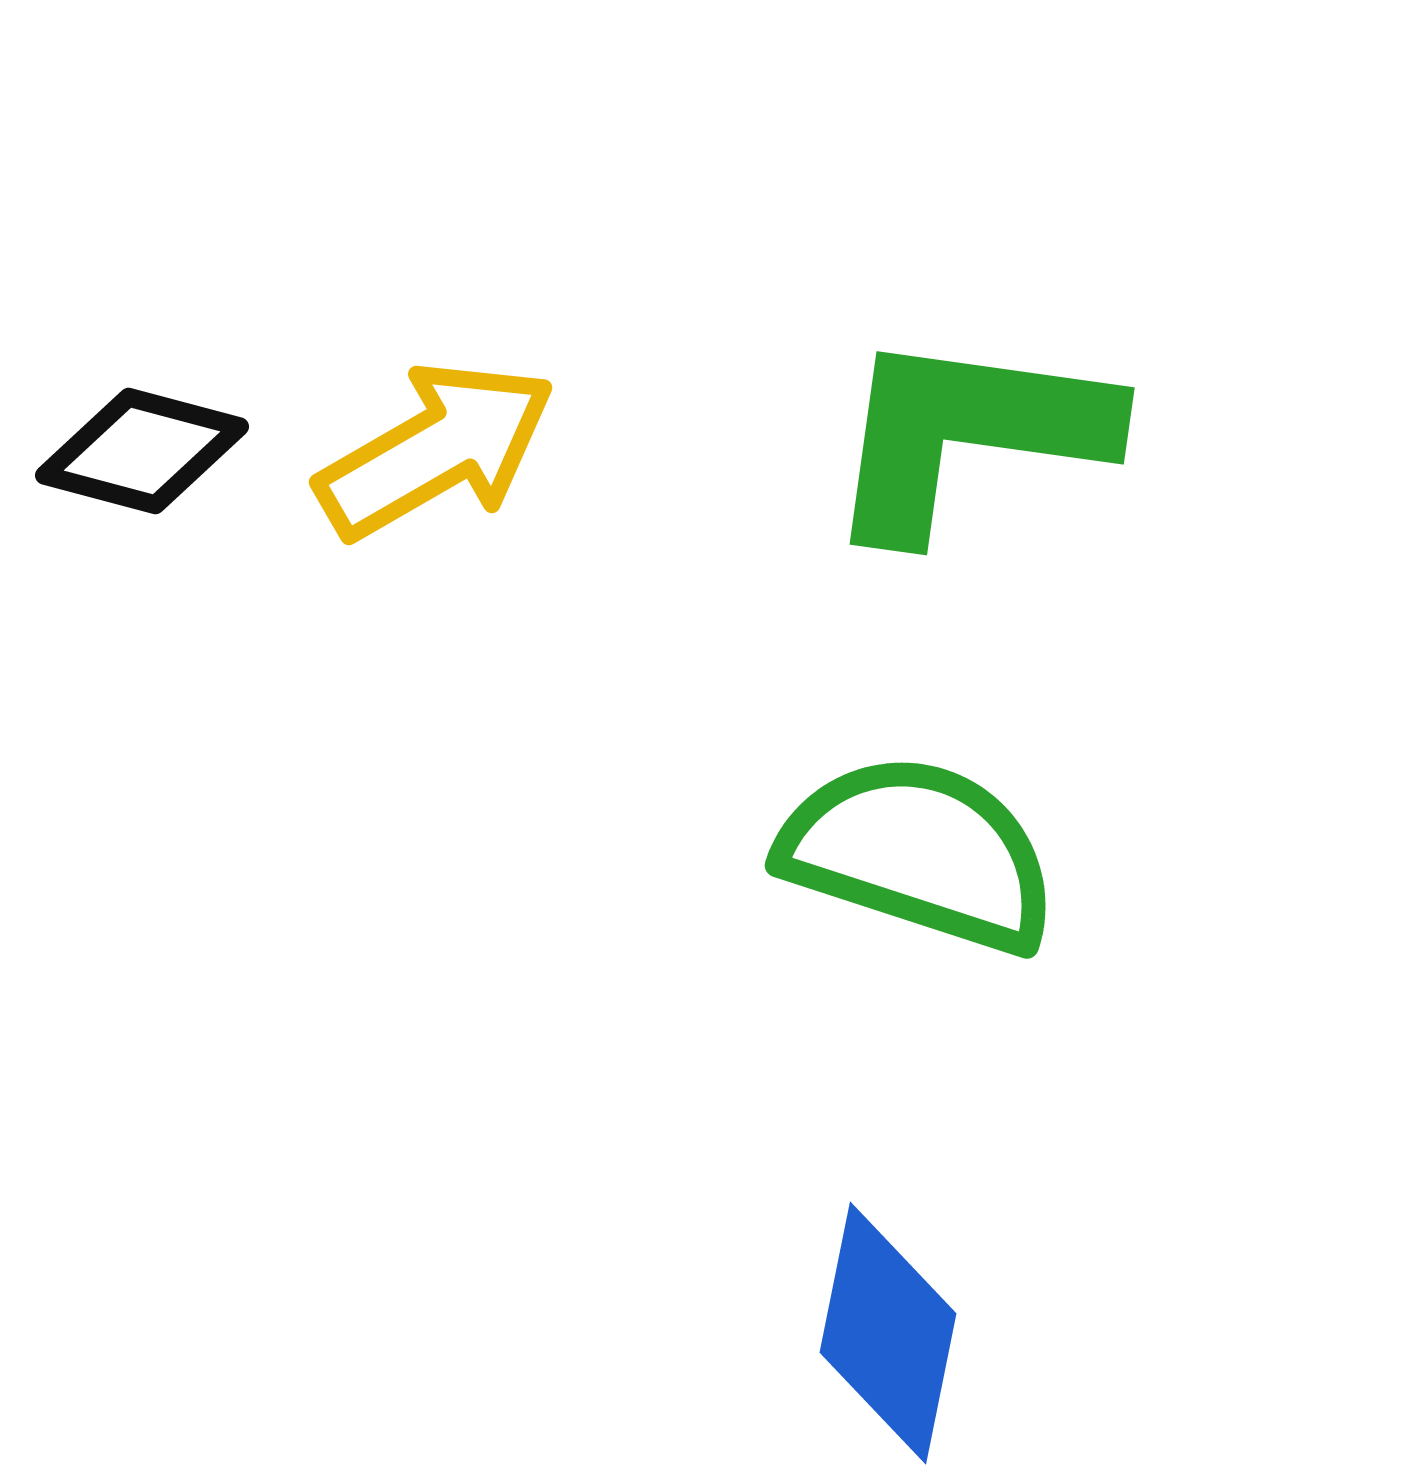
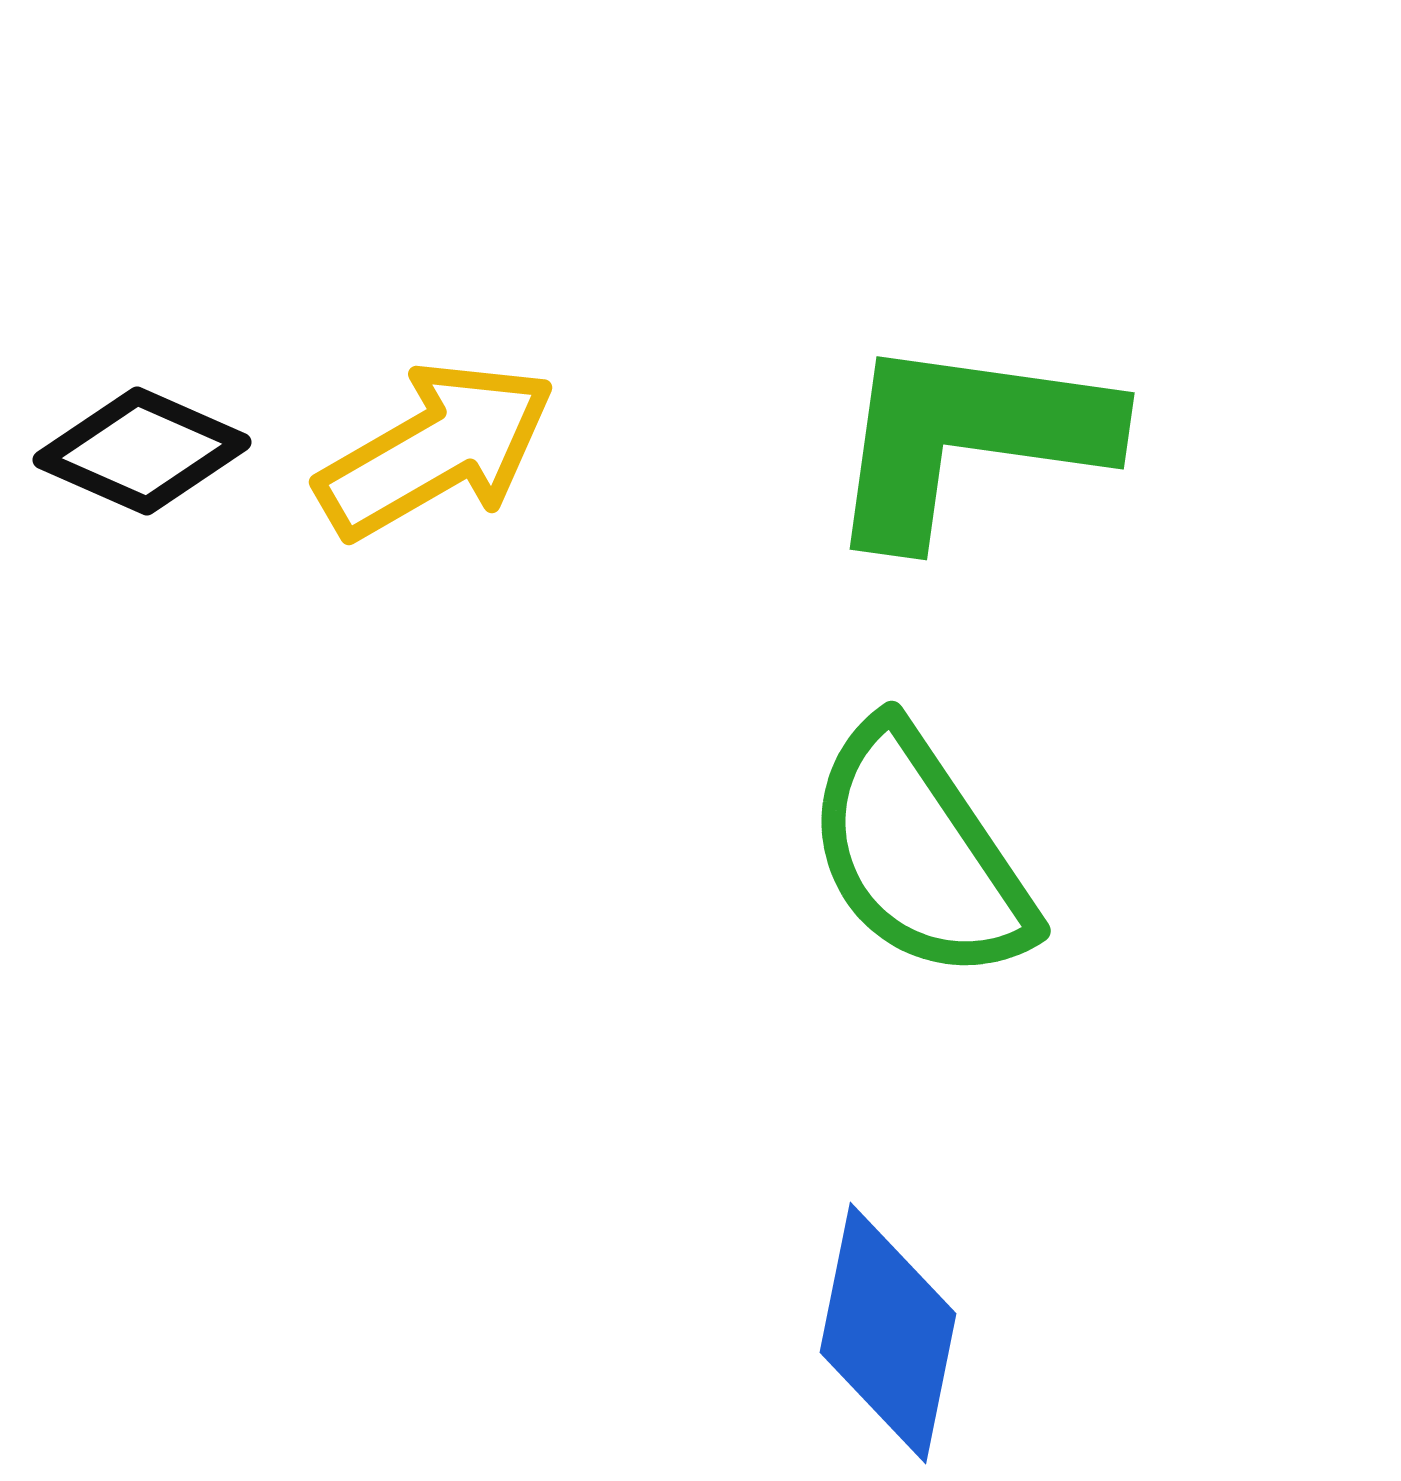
green L-shape: moved 5 px down
black diamond: rotated 9 degrees clockwise
green semicircle: rotated 142 degrees counterclockwise
